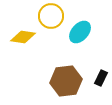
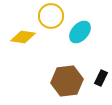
brown hexagon: moved 1 px right
